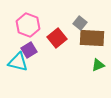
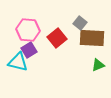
pink hexagon: moved 5 px down; rotated 15 degrees counterclockwise
